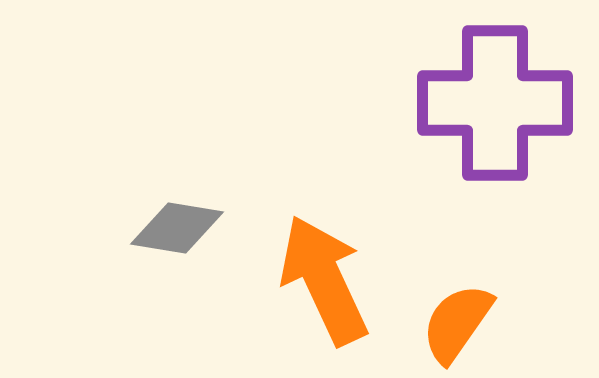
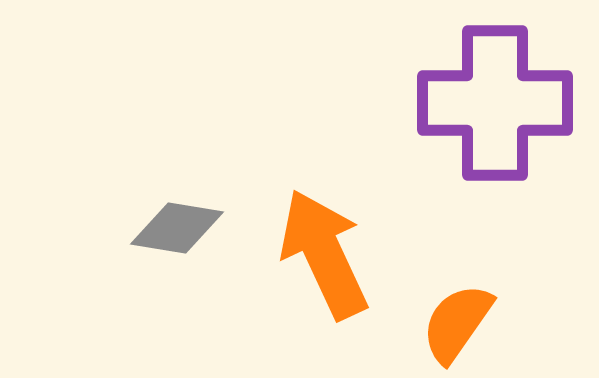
orange arrow: moved 26 px up
